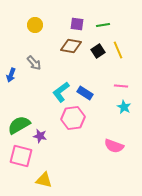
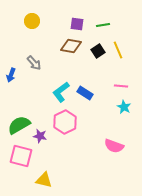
yellow circle: moved 3 px left, 4 px up
pink hexagon: moved 8 px left, 4 px down; rotated 20 degrees counterclockwise
